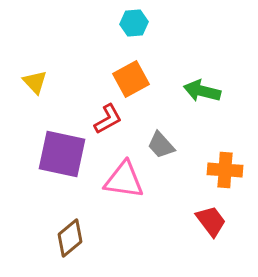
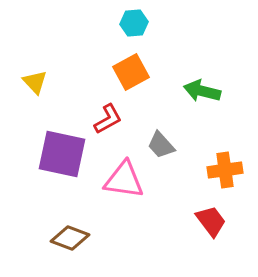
orange square: moved 7 px up
orange cross: rotated 12 degrees counterclockwise
brown diamond: rotated 60 degrees clockwise
